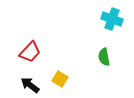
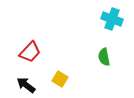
black arrow: moved 4 px left
